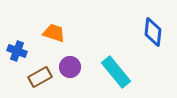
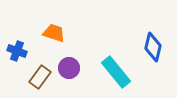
blue diamond: moved 15 px down; rotated 8 degrees clockwise
purple circle: moved 1 px left, 1 px down
brown rectangle: rotated 25 degrees counterclockwise
